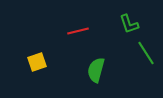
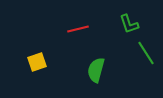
red line: moved 2 px up
